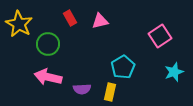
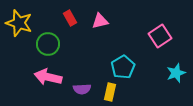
yellow star: moved 1 px up; rotated 12 degrees counterclockwise
cyan star: moved 2 px right, 1 px down
